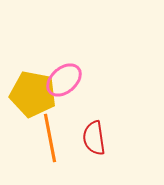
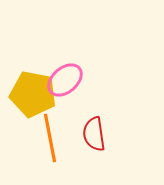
pink ellipse: moved 1 px right
red semicircle: moved 4 px up
